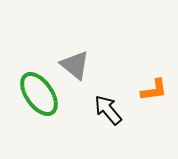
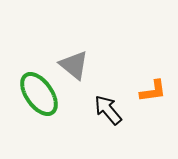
gray triangle: moved 1 px left
orange L-shape: moved 1 px left, 1 px down
